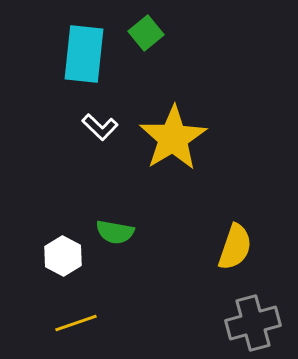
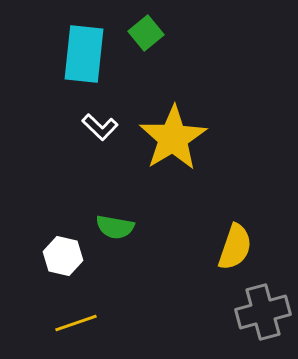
green semicircle: moved 5 px up
white hexagon: rotated 15 degrees counterclockwise
gray cross: moved 10 px right, 11 px up
